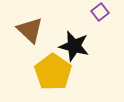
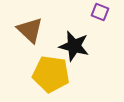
purple square: rotated 30 degrees counterclockwise
yellow pentagon: moved 2 px left, 2 px down; rotated 27 degrees counterclockwise
